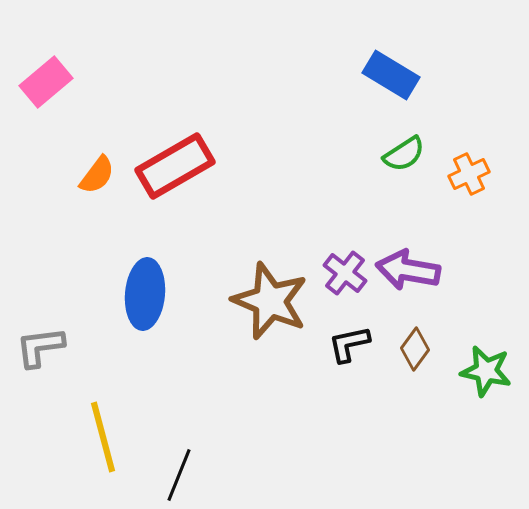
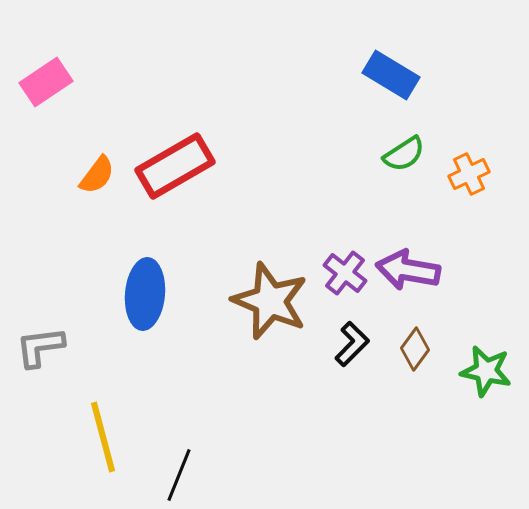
pink rectangle: rotated 6 degrees clockwise
black L-shape: moved 3 px right; rotated 147 degrees clockwise
